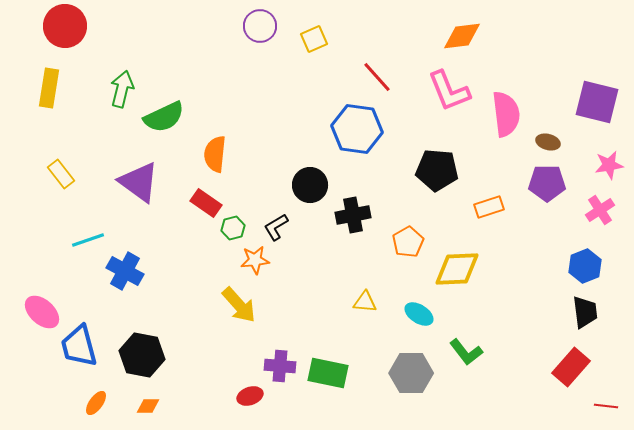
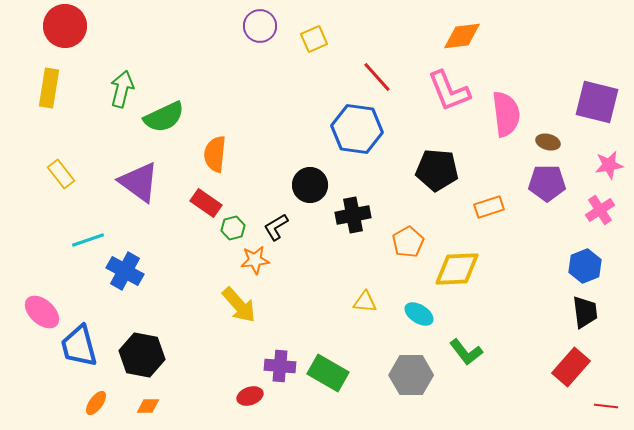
green rectangle at (328, 373): rotated 18 degrees clockwise
gray hexagon at (411, 373): moved 2 px down
